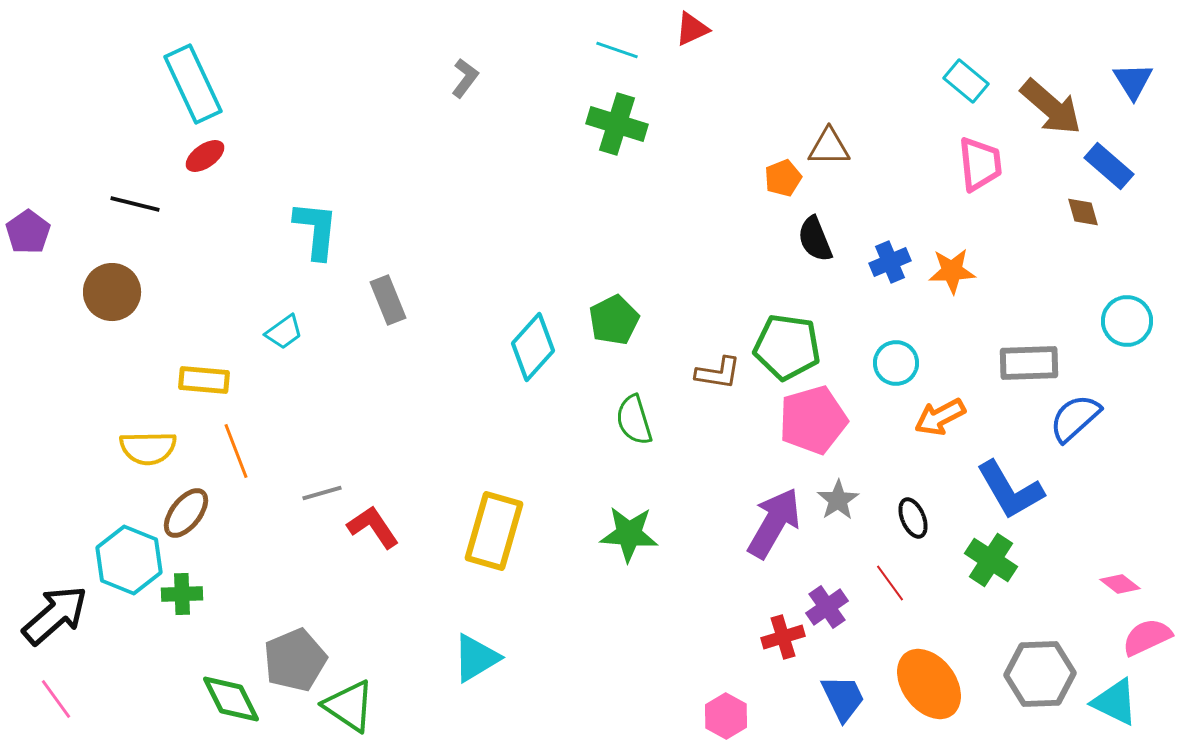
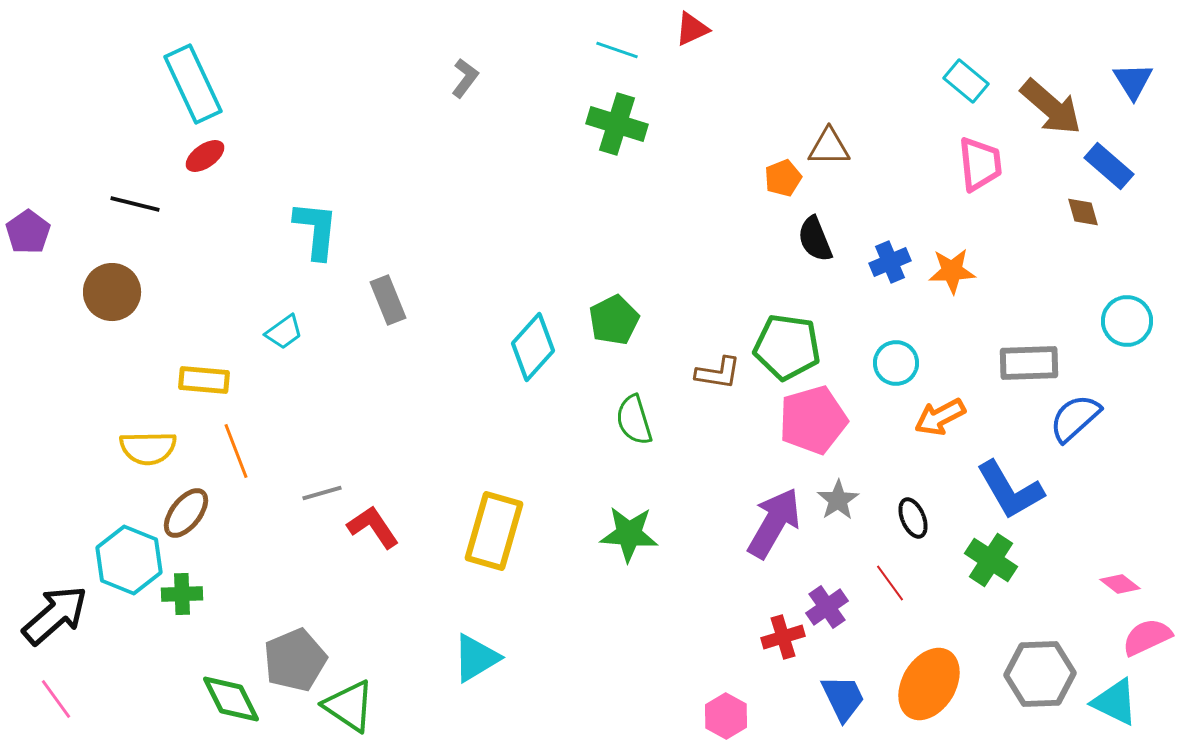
orange ellipse at (929, 684): rotated 68 degrees clockwise
